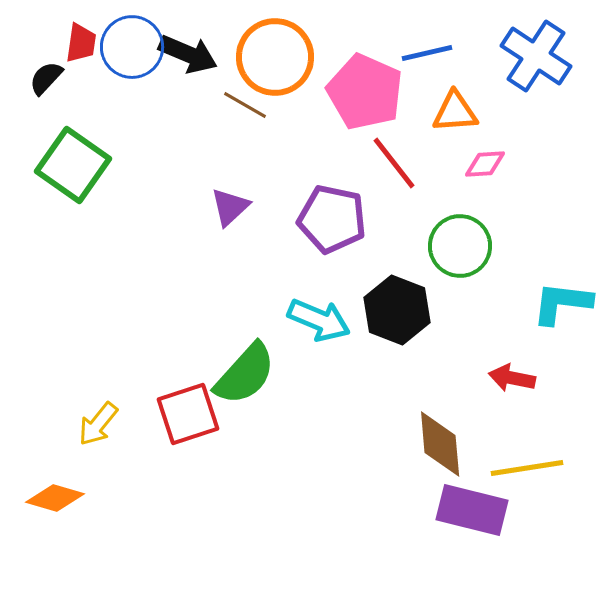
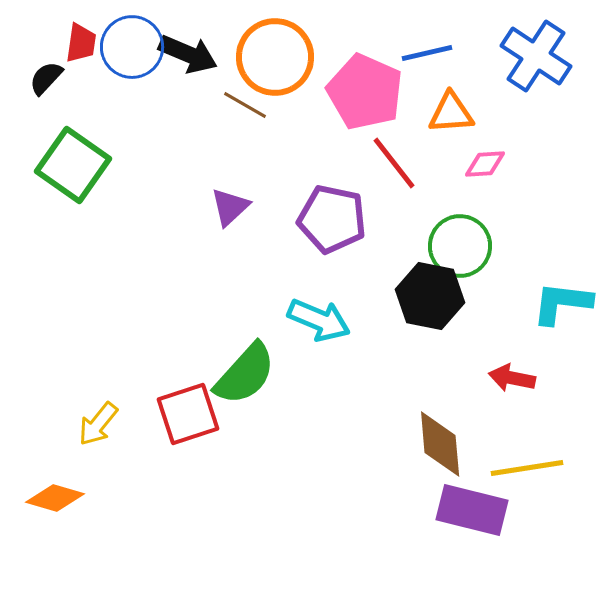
orange triangle: moved 4 px left, 1 px down
black hexagon: moved 33 px right, 14 px up; rotated 10 degrees counterclockwise
